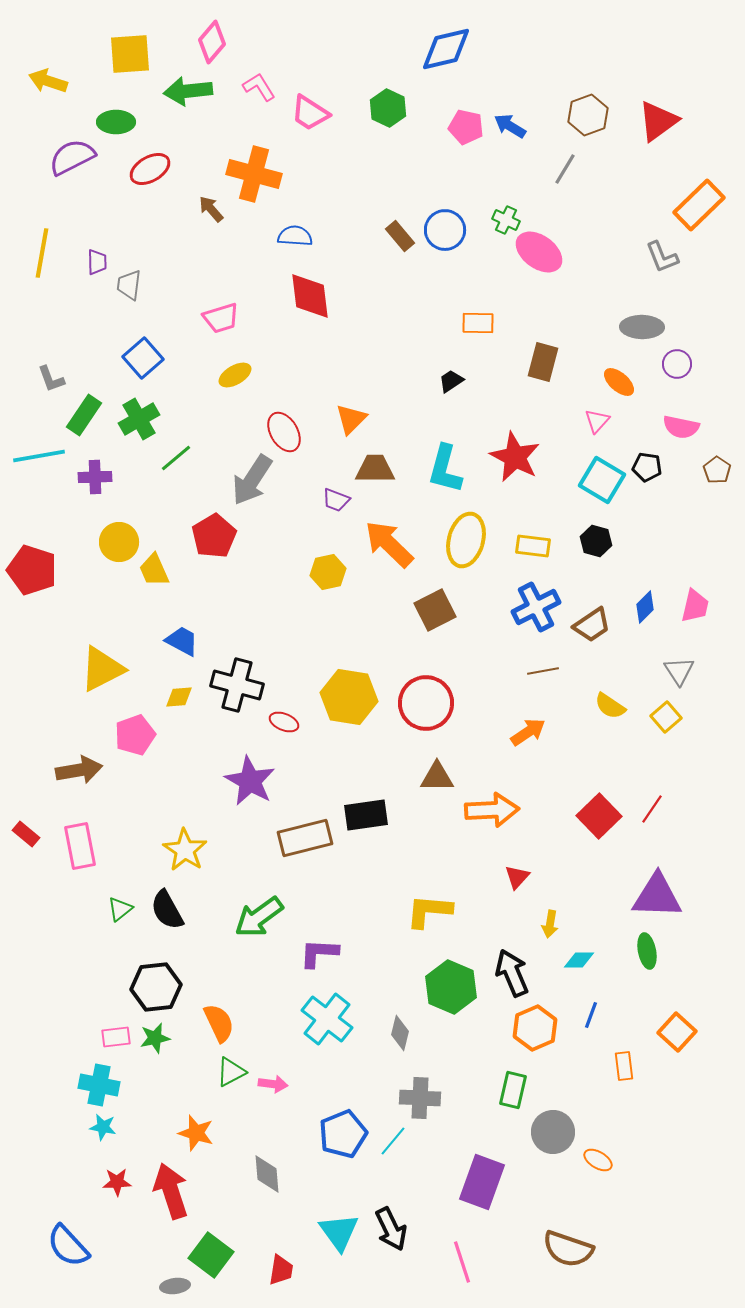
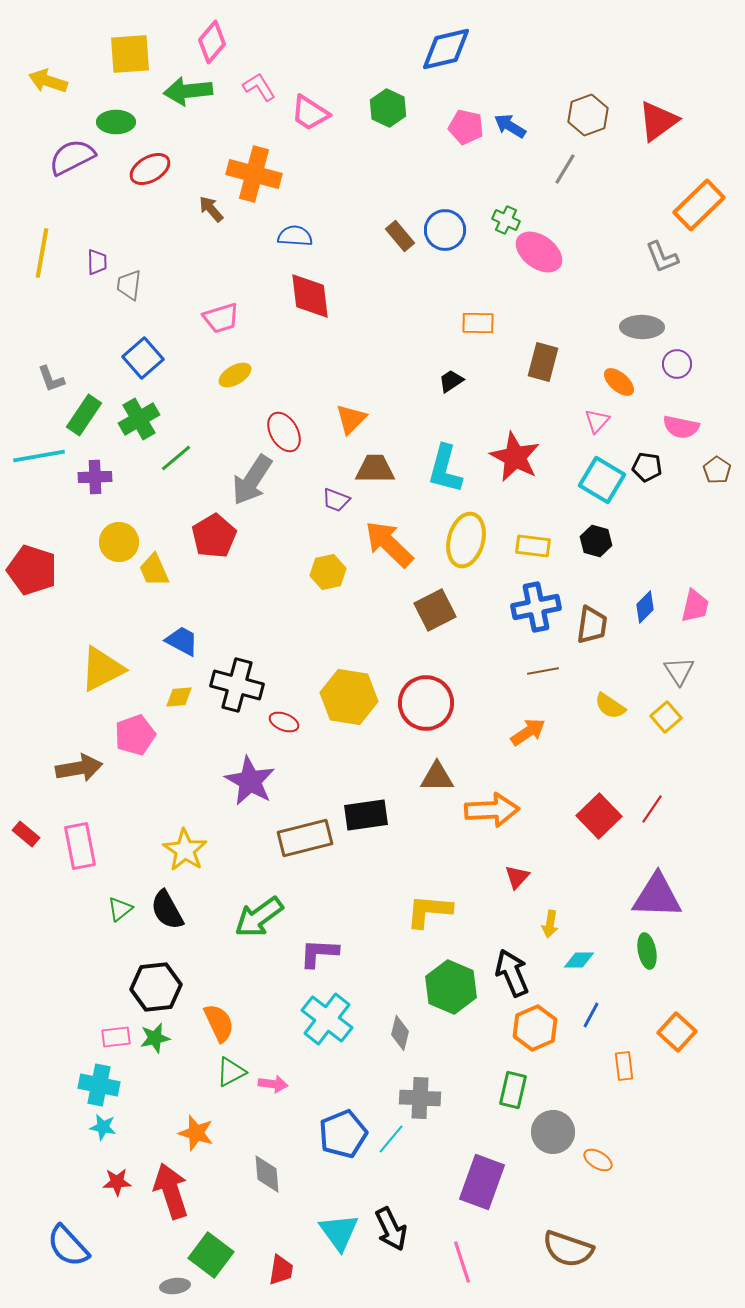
blue cross at (536, 607): rotated 15 degrees clockwise
brown trapezoid at (592, 625): rotated 48 degrees counterclockwise
brown arrow at (79, 770): moved 2 px up
blue line at (591, 1015): rotated 8 degrees clockwise
cyan line at (393, 1141): moved 2 px left, 2 px up
